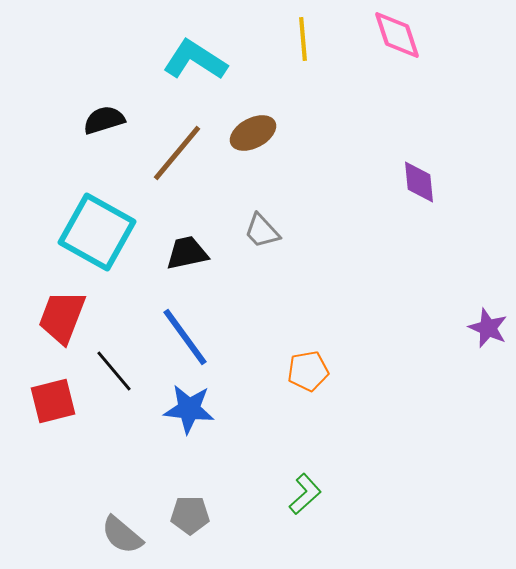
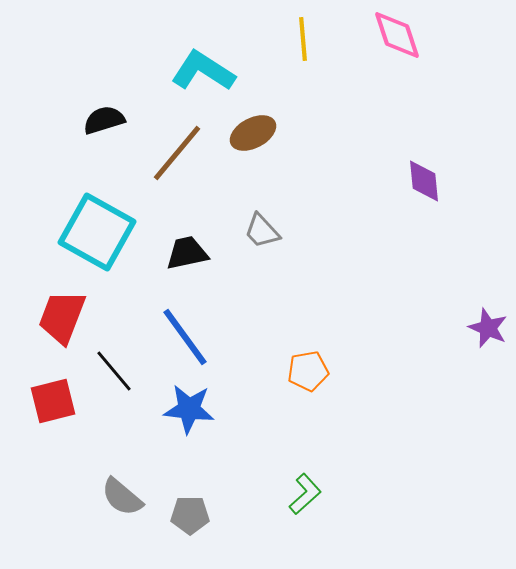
cyan L-shape: moved 8 px right, 11 px down
purple diamond: moved 5 px right, 1 px up
gray semicircle: moved 38 px up
